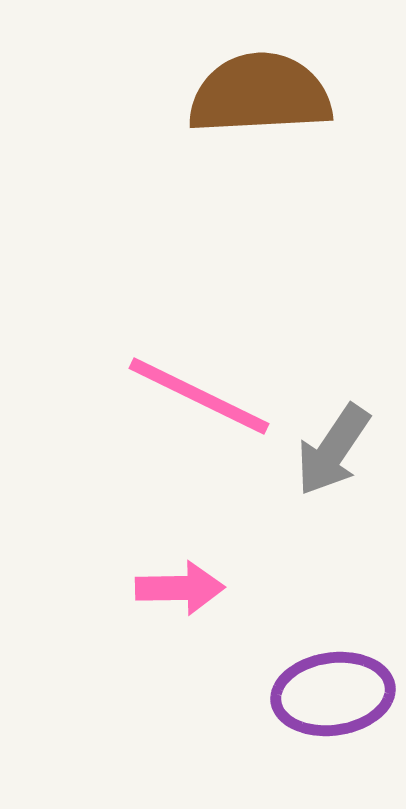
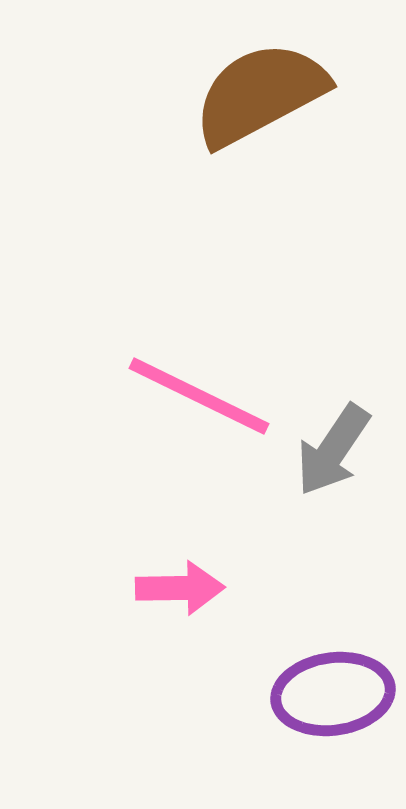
brown semicircle: rotated 25 degrees counterclockwise
